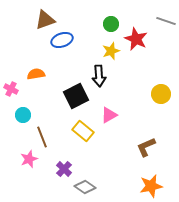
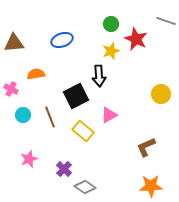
brown triangle: moved 31 px left, 23 px down; rotated 15 degrees clockwise
brown line: moved 8 px right, 20 px up
orange star: rotated 10 degrees clockwise
